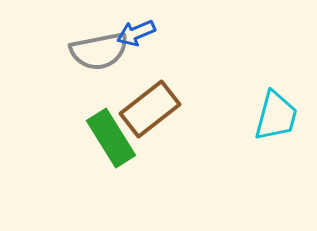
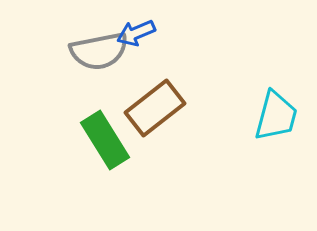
brown rectangle: moved 5 px right, 1 px up
green rectangle: moved 6 px left, 2 px down
